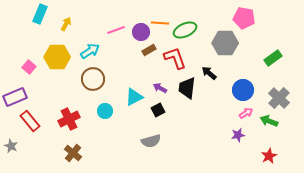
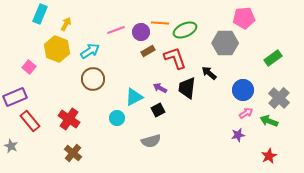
pink pentagon: rotated 15 degrees counterclockwise
brown rectangle: moved 1 px left, 1 px down
yellow hexagon: moved 8 px up; rotated 20 degrees clockwise
cyan circle: moved 12 px right, 7 px down
red cross: rotated 30 degrees counterclockwise
